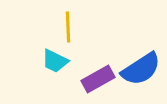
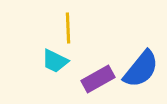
yellow line: moved 1 px down
blue semicircle: rotated 18 degrees counterclockwise
